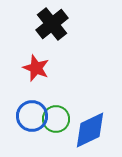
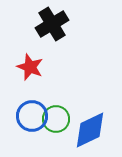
black cross: rotated 8 degrees clockwise
red star: moved 6 px left, 1 px up
